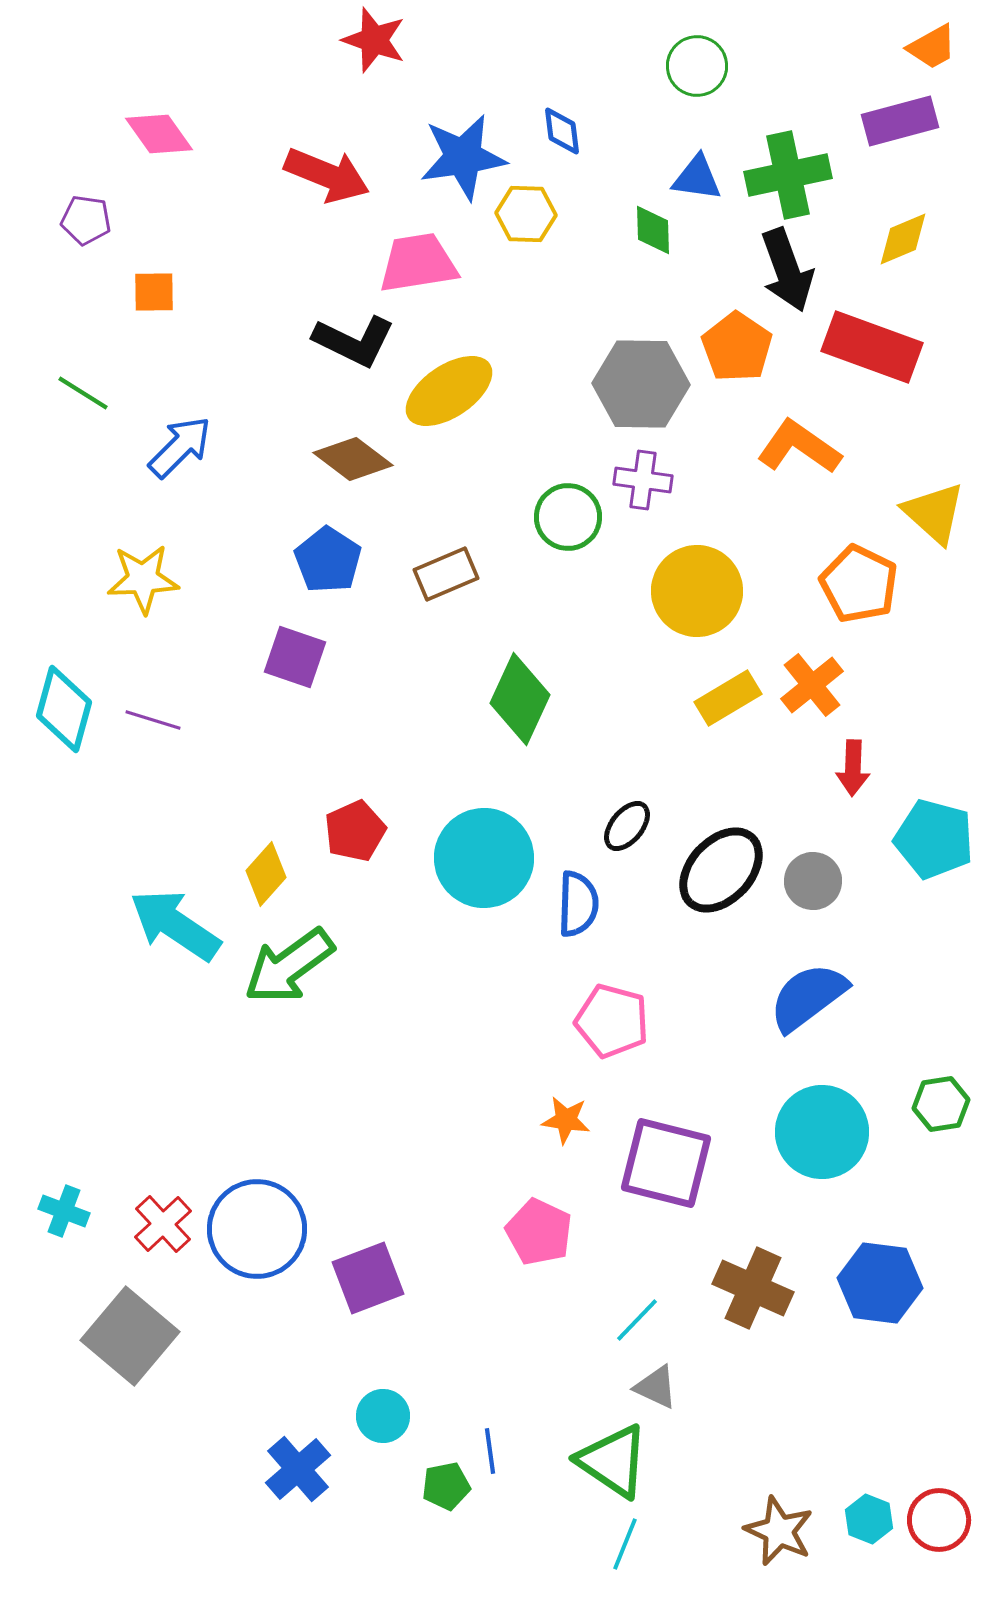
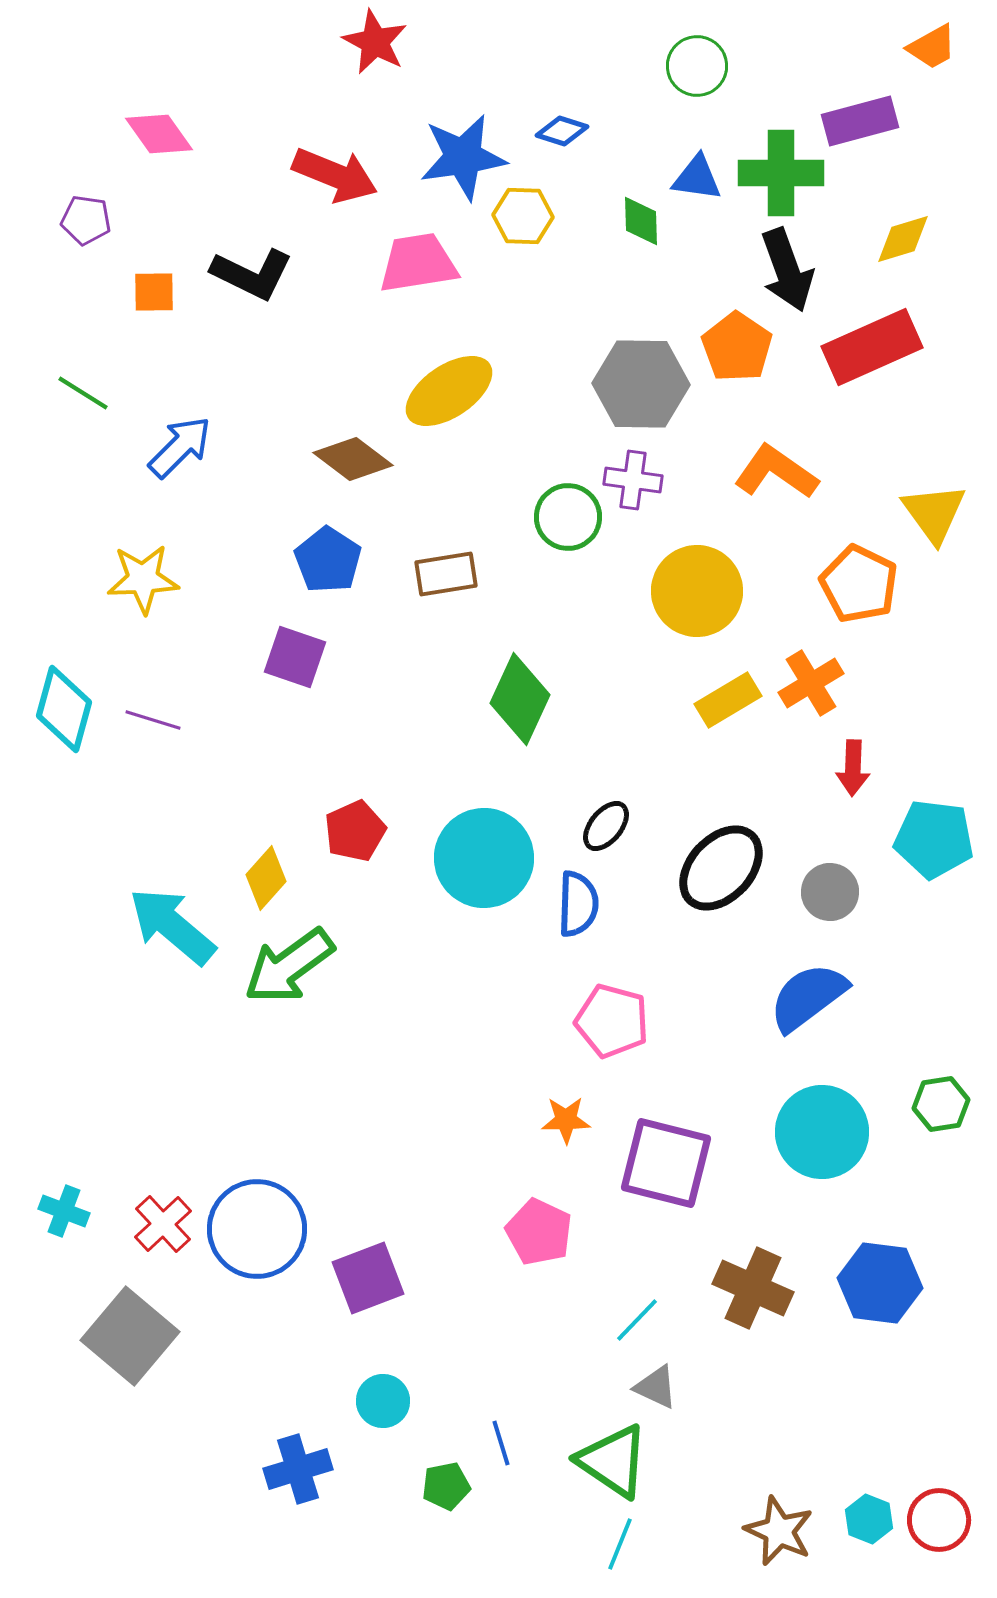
red star at (374, 40): moved 1 px right, 2 px down; rotated 8 degrees clockwise
purple rectangle at (900, 121): moved 40 px left
blue diamond at (562, 131): rotated 66 degrees counterclockwise
red arrow at (327, 175): moved 8 px right
green cross at (788, 175): moved 7 px left, 2 px up; rotated 12 degrees clockwise
yellow hexagon at (526, 214): moved 3 px left, 2 px down
green diamond at (653, 230): moved 12 px left, 9 px up
yellow diamond at (903, 239): rotated 6 degrees clockwise
black L-shape at (354, 341): moved 102 px left, 67 px up
red rectangle at (872, 347): rotated 44 degrees counterclockwise
orange L-shape at (799, 447): moved 23 px left, 25 px down
purple cross at (643, 480): moved 10 px left
yellow triangle at (934, 513): rotated 12 degrees clockwise
brown rectangle at (446, 574): rotated 14 degrees clockwise
orange cross at (812, 685): moved 1 px left, 2 px up; rotated 8 degrees clockwise
yellow rectangle at (728, 698): moved 2 px down
black ellipse at (627, 826): moved 21 px left
cyan pentagon at (934, 839): rotated 8 degrees counterclockwise
black ellipse at (721, 870): moved 2 px up
yellow diamond at (266, 874): moved 4 px down
gray circle at (813, 881): moved 17 px right, 11 px down
cyan arrow at (175, 925): moved 3 px left, 1 px down; rotated 6 degrees clockwise
orange star at (566, 1120): rotated 9 degrees counterclockwise
cyan circle at (383, 1416): moved 15 px up
blue line at (490, 1451): moved 11 px right, 8 px up; rotated 9 degrees counterclockwise
blue cross at (298, 1469): rotated 24 degrees clockwise
cyan line at (625, 1544): moved 5 px left
